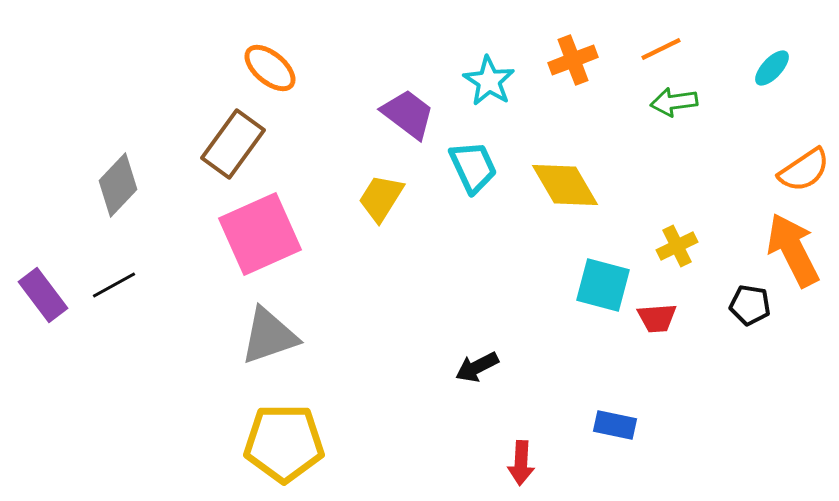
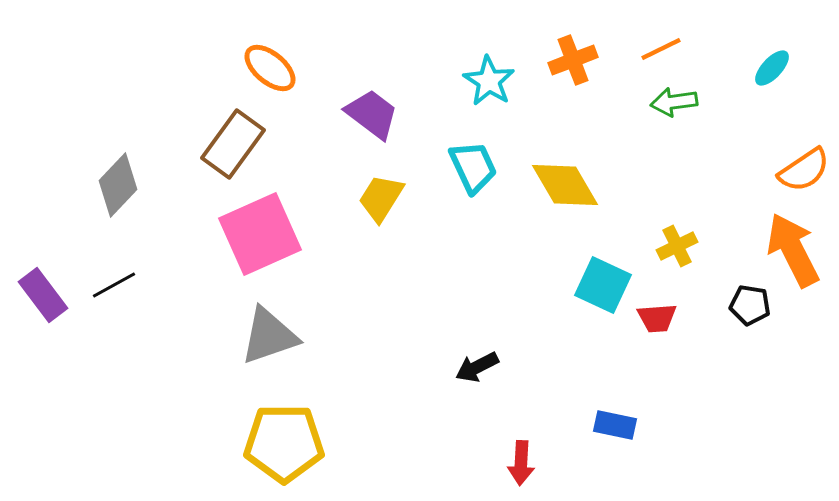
purple trapezoid: moved 36 px left
cyan square: rotated 10 degrees clockwise
